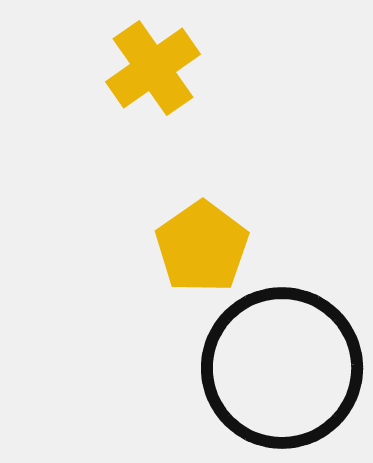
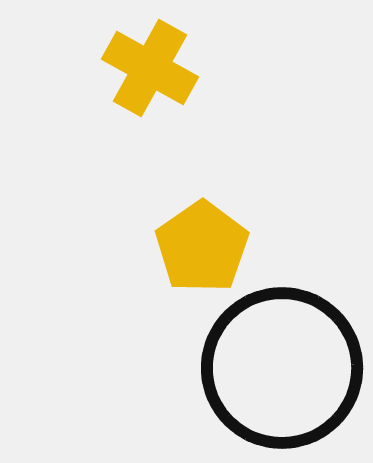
yellow cross: moved 3 px left; rotated 26 degrees counterclockwise
